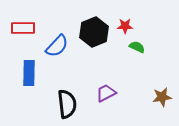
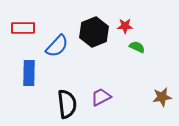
purple trapezoid: moved 5 px left, 4 px down
